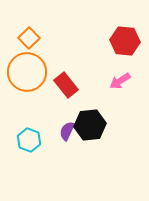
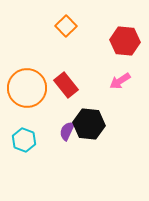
orange square: moved 37 px right, 12 px up
orange circle: moved 16 px down
black hexagon: moved 1 px left, 1 px up; rotated 12 degrees clockwise
cyan hexagon: moved 5 px left
